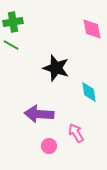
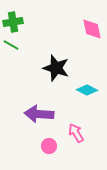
cyan diamond: moved 2 px left, 2 px up; rotated 55 degrees counterclockwise
